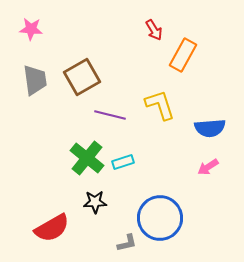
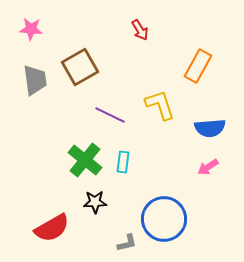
red arrow: moved 14 px left
orange rectangle: moved 15 px right, 11 px down
brown square: moved 2 px left, 10 px up
purple line: rotated 12 degrees clockwise
green cross: moved 2 px left, 2 px down
cyan rectangle: rotated 65 degrees counterclockwise
blue circle: moved 4 px right, 1 px down
